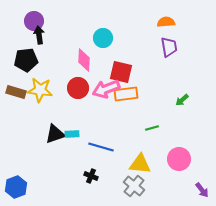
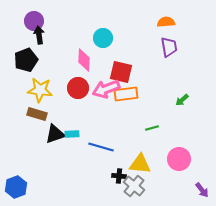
black pentagon: rotated 15 degrees counterclockwise
brown rectangle: moved 21 px right, 22 px down
black cross: moved 28 px right; rotated 16 degrees counterclockwise
